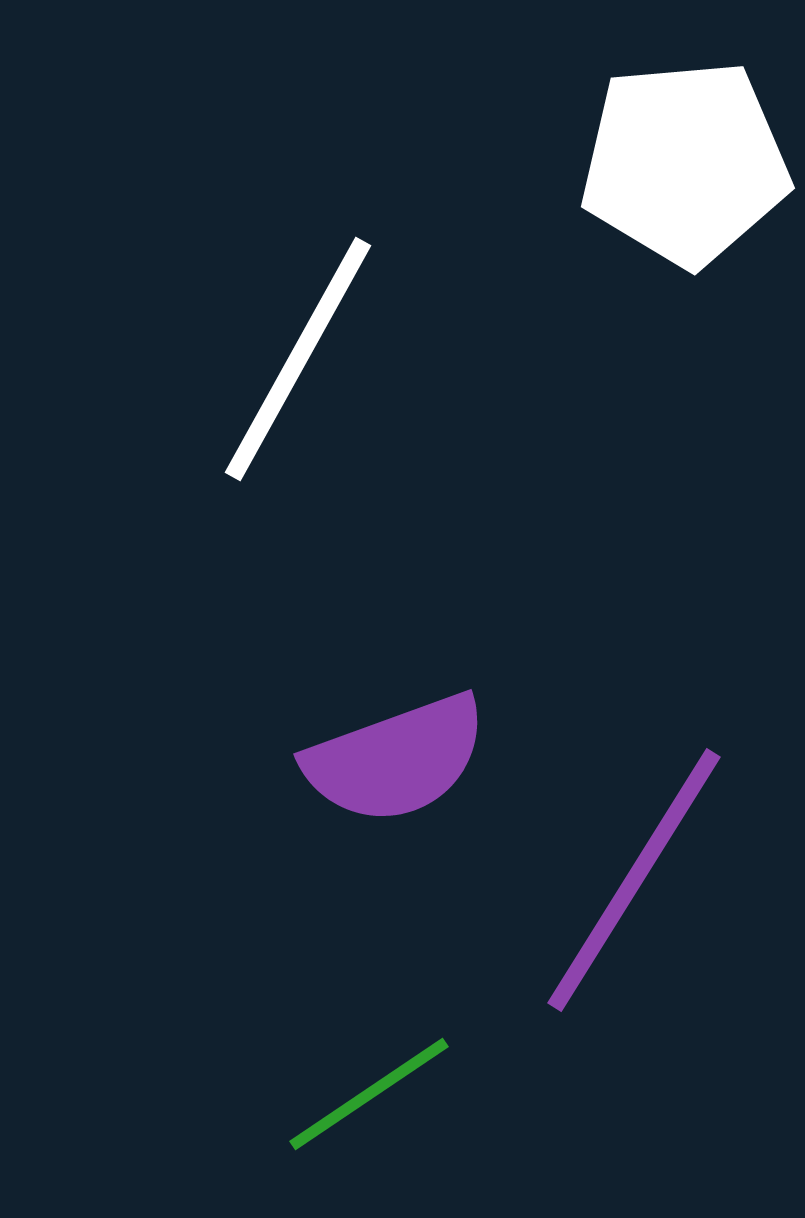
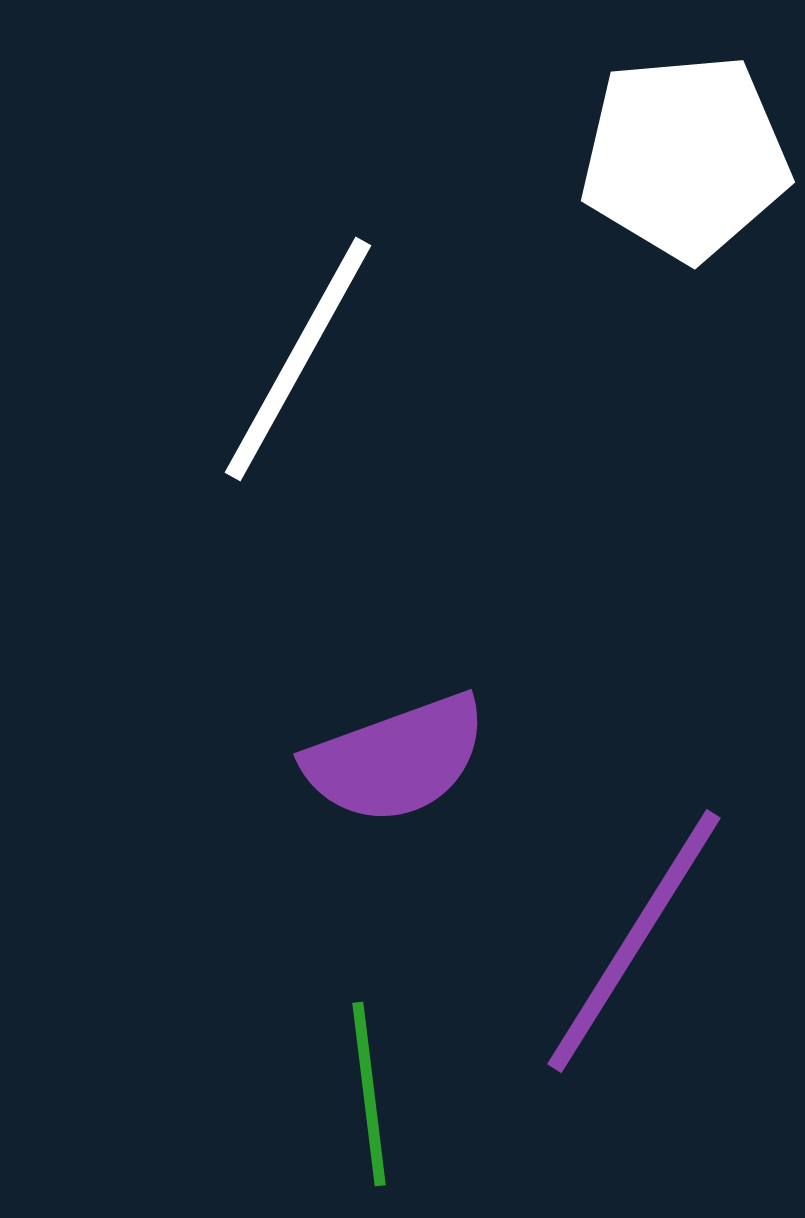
white pentagon: moved 6 px up
purple line: moved 61 px down
green line: rotated 63 degrees counterclockwise
